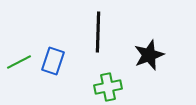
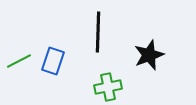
green line: moved 1 px up
